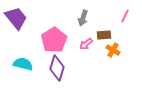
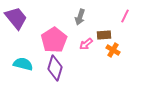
gray arrow: moved 3 px left, 1 px up
purple diamond: moved 2 px left
